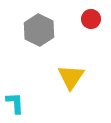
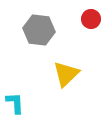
gray hexagon: rotated 20 degrees counterclockwise
yellow triangle: moved 5 px left, 3 px up; rotated 12 degrees clockwise
